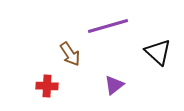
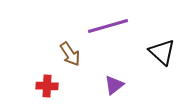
black triangle: moved 4 px right
